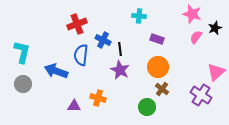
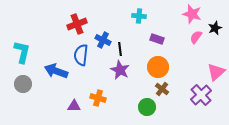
purple cross: rotated 15 degrees clockwise
